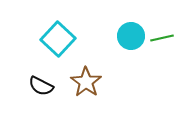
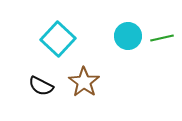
cyan circle: moved 3 px left
brown star: moved 2 px left
